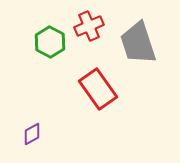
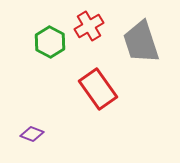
red cross: rotated 8 degrees counterclockwise
gray trapezoid: moved 3 px right, 1 px up
purple diamond: rotated 50 degrees clockwise
